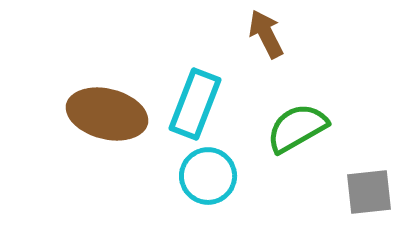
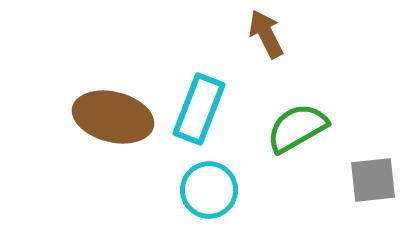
cyan rectangle: moved 4 px right, 5 px down
brown ellipse: moved 6 px right, 3 px down
cyan circle: moved 1 px right, 14 px down
gray square: moved 4 px right, 12 px up
